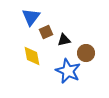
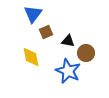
blue triangle: moved 2 px right, 3 px up
black triangle: moved 4 px right, 1 px down; rotated 24 degrees clockwise
yellow diamond: moved 1 px left, 1 px down
